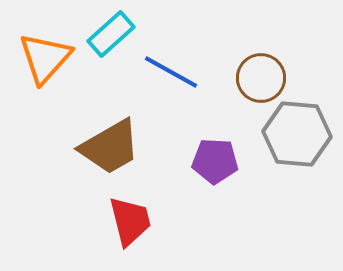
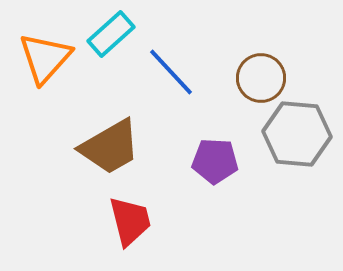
blue line: rotated 18 degrees clockwise
